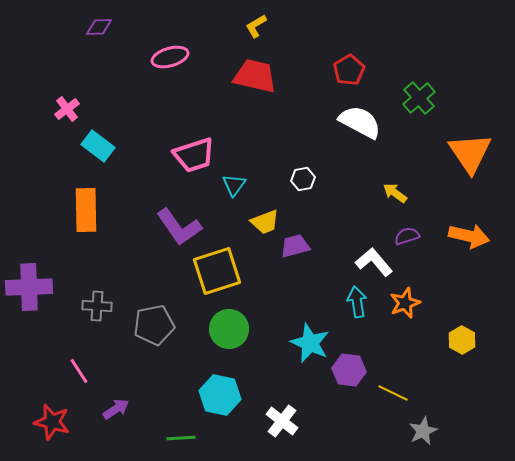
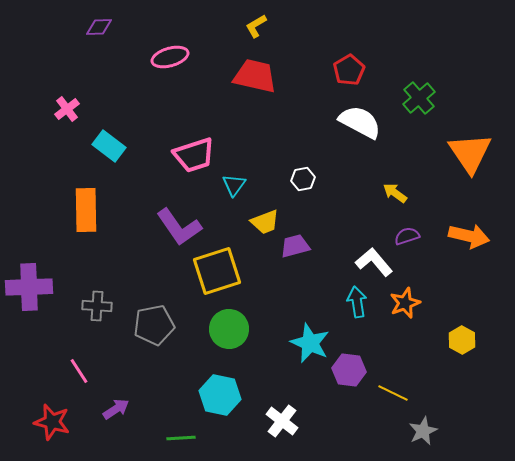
cyan rectangle: moved 11 px right
